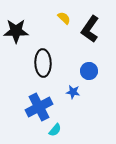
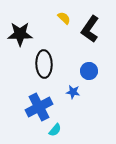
black star: moved 4 px right, 3 px down
black ellipse: moved 1 px right, 1 px down
